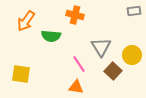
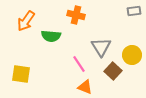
orange cross: moved 1 px right
orange triangle: moved 9 px right; rotated 14 degrees clockwise
